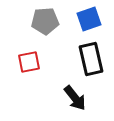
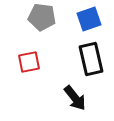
gray pentagon: moved 3 px left, 4 px up; rotated 12 degrees clockwise
